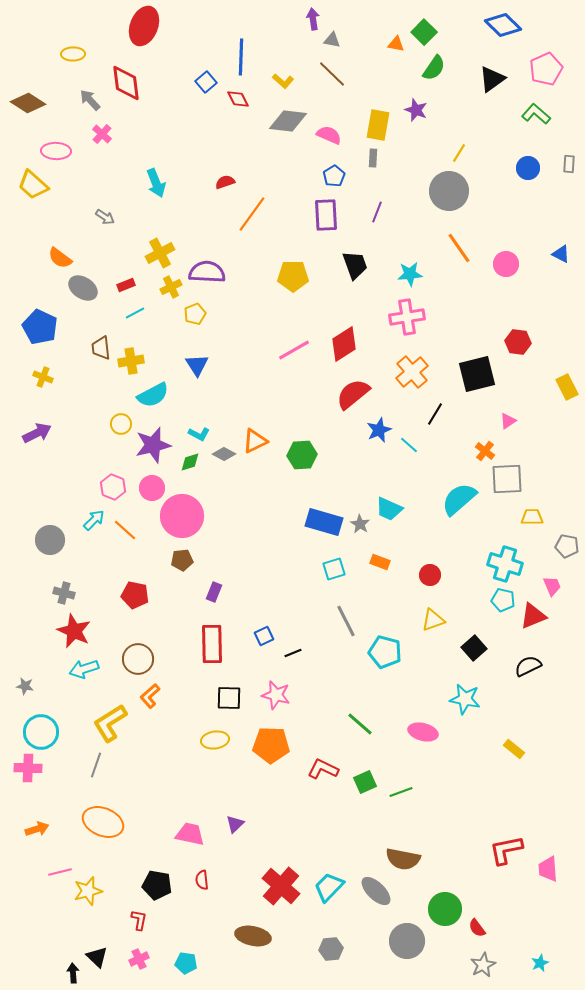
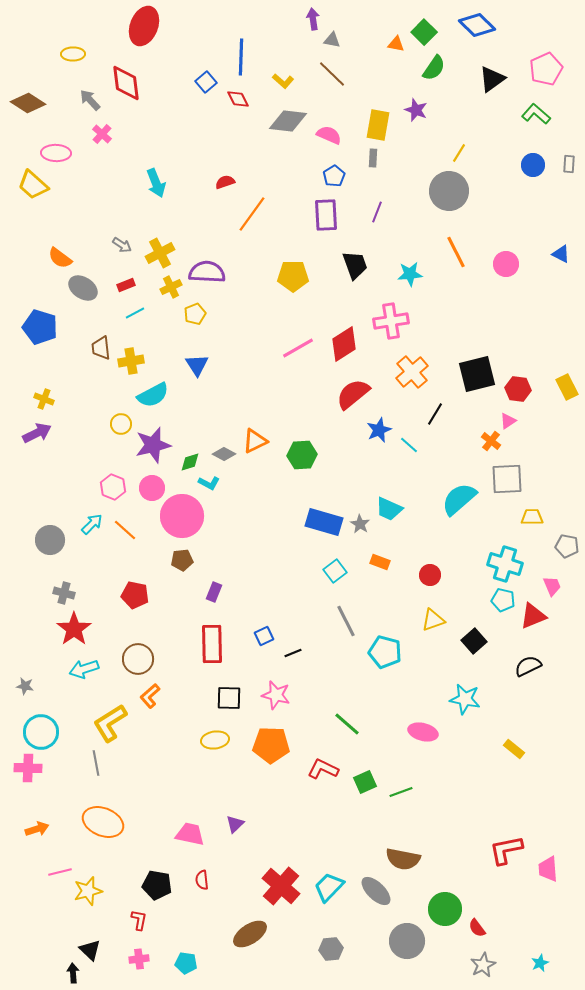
blue diamond at (503, 25): moved 26 px left
pink ellipse at (56, 151): moved 2 px down
blue circle at (528, 168): moved 5 px right, 3 px up
gray arrow at (105, 217): moved 17 px right, 28 px down
orange line at (459, 248): moved 3 px left, 4 px down; rotated 8 degrees clockwise
pink cross at (407, 317): moved 16 px left, 4 px down
blue pentagon at (40, 327): rotated 8 degrees counterclockwise
red hexagon at (518, 342): moved 47 px down
pink line at (294, 350): moved 4 px right, 2 px up
yellow cross at (43, 377): moved 1 px right, 22 px down
cyan L-shape at (199, 434): moved 10 px right, 49 px down
orange cross at (485, 451): moved 6 px right, 10 px up
cyan arrow at (94, 520): moved 2 px left, 4 px down
cyan square at (334, 569): moved 1 px right, 2 px down; rotated 20 degrees counterclockwise
red star at (74, 631): moved 2 px up; rotated 12 degrees clockwise
black square at (474, 648): moved 7 px up
green line at (360, 724): moved 13 px left
gray line at (96, 765): moved 2 px up; rotated 30 degrees counterclockwise
brown ellipse at (253, 936): moved 3 px left, 2 px up; rotated 44 degrees counterclockwise
black triangle at (97, 957): moved 7 px left, 7 px up
pink cross at (139, 959): rotated 18 degrees clockwise
